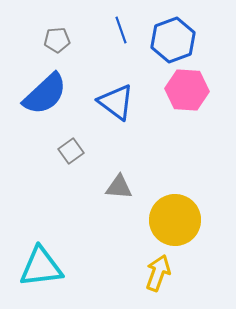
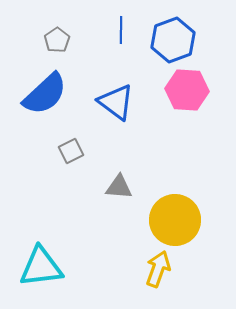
blue line: rotated 20 degrees clockwise
gray pentagon: rotated 30 degrees counterclockwise
gray square: rotated 10 degrees clockwise
yellow arrow: moved 4 px up
